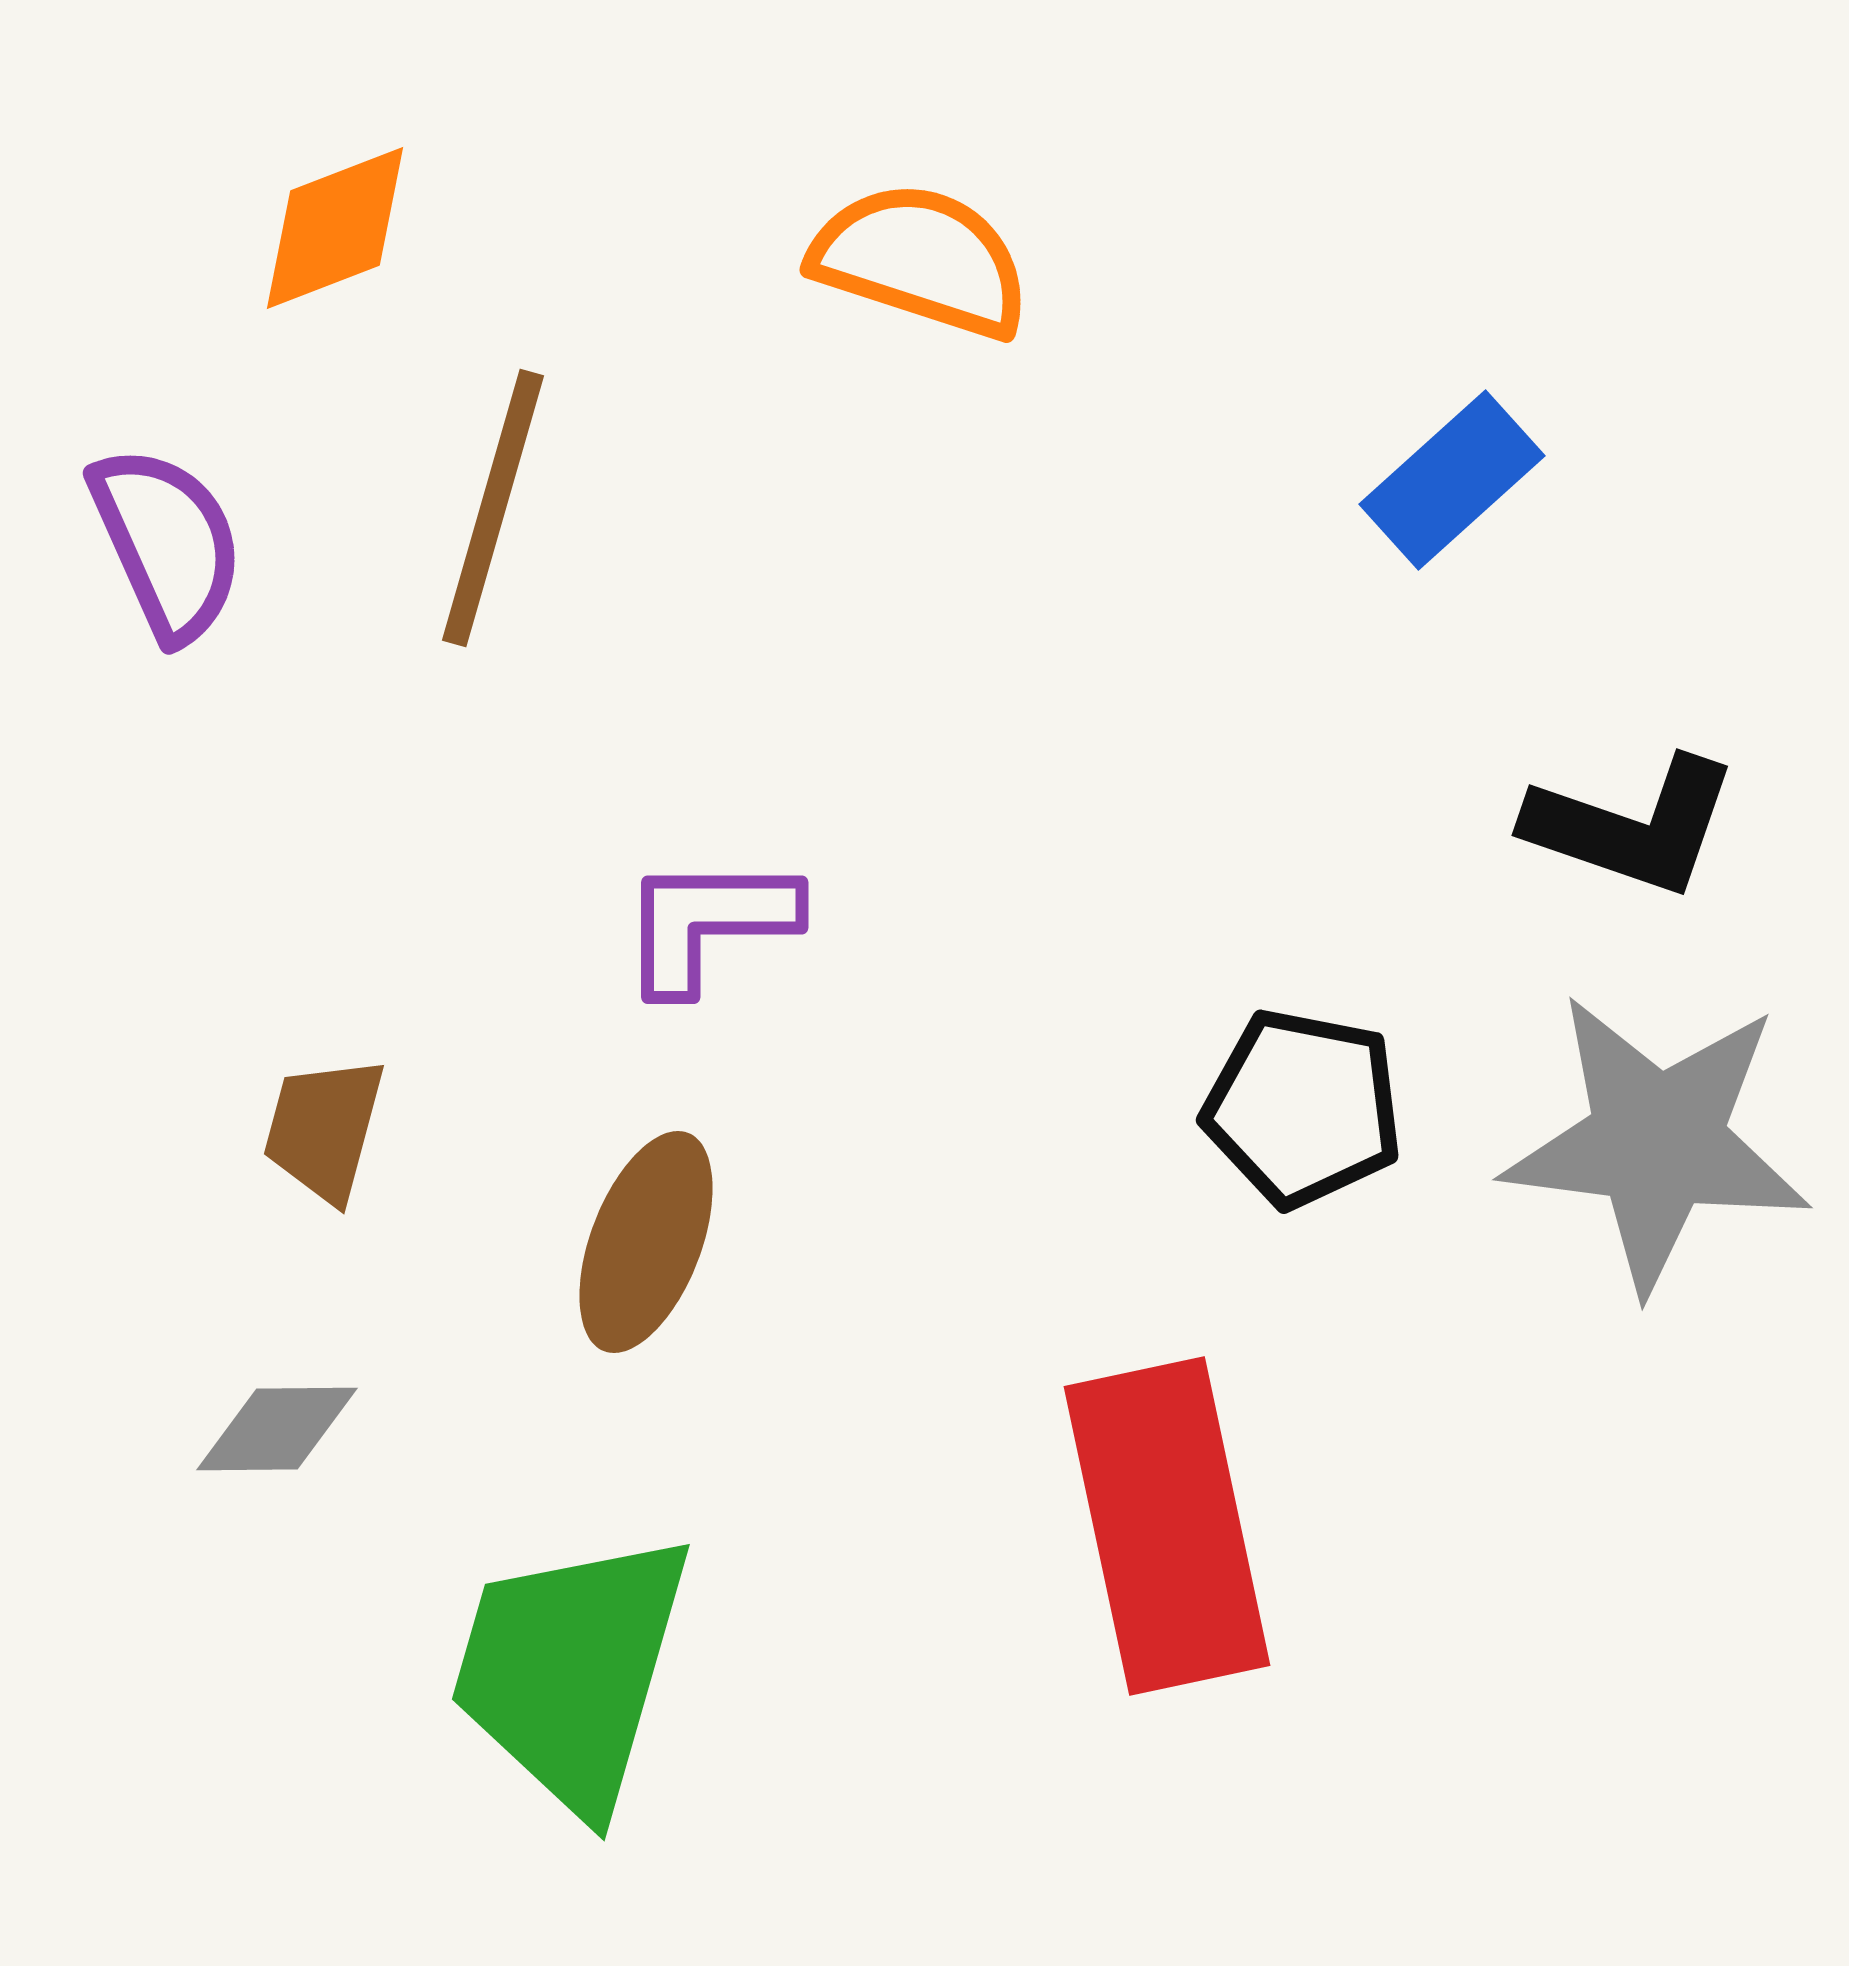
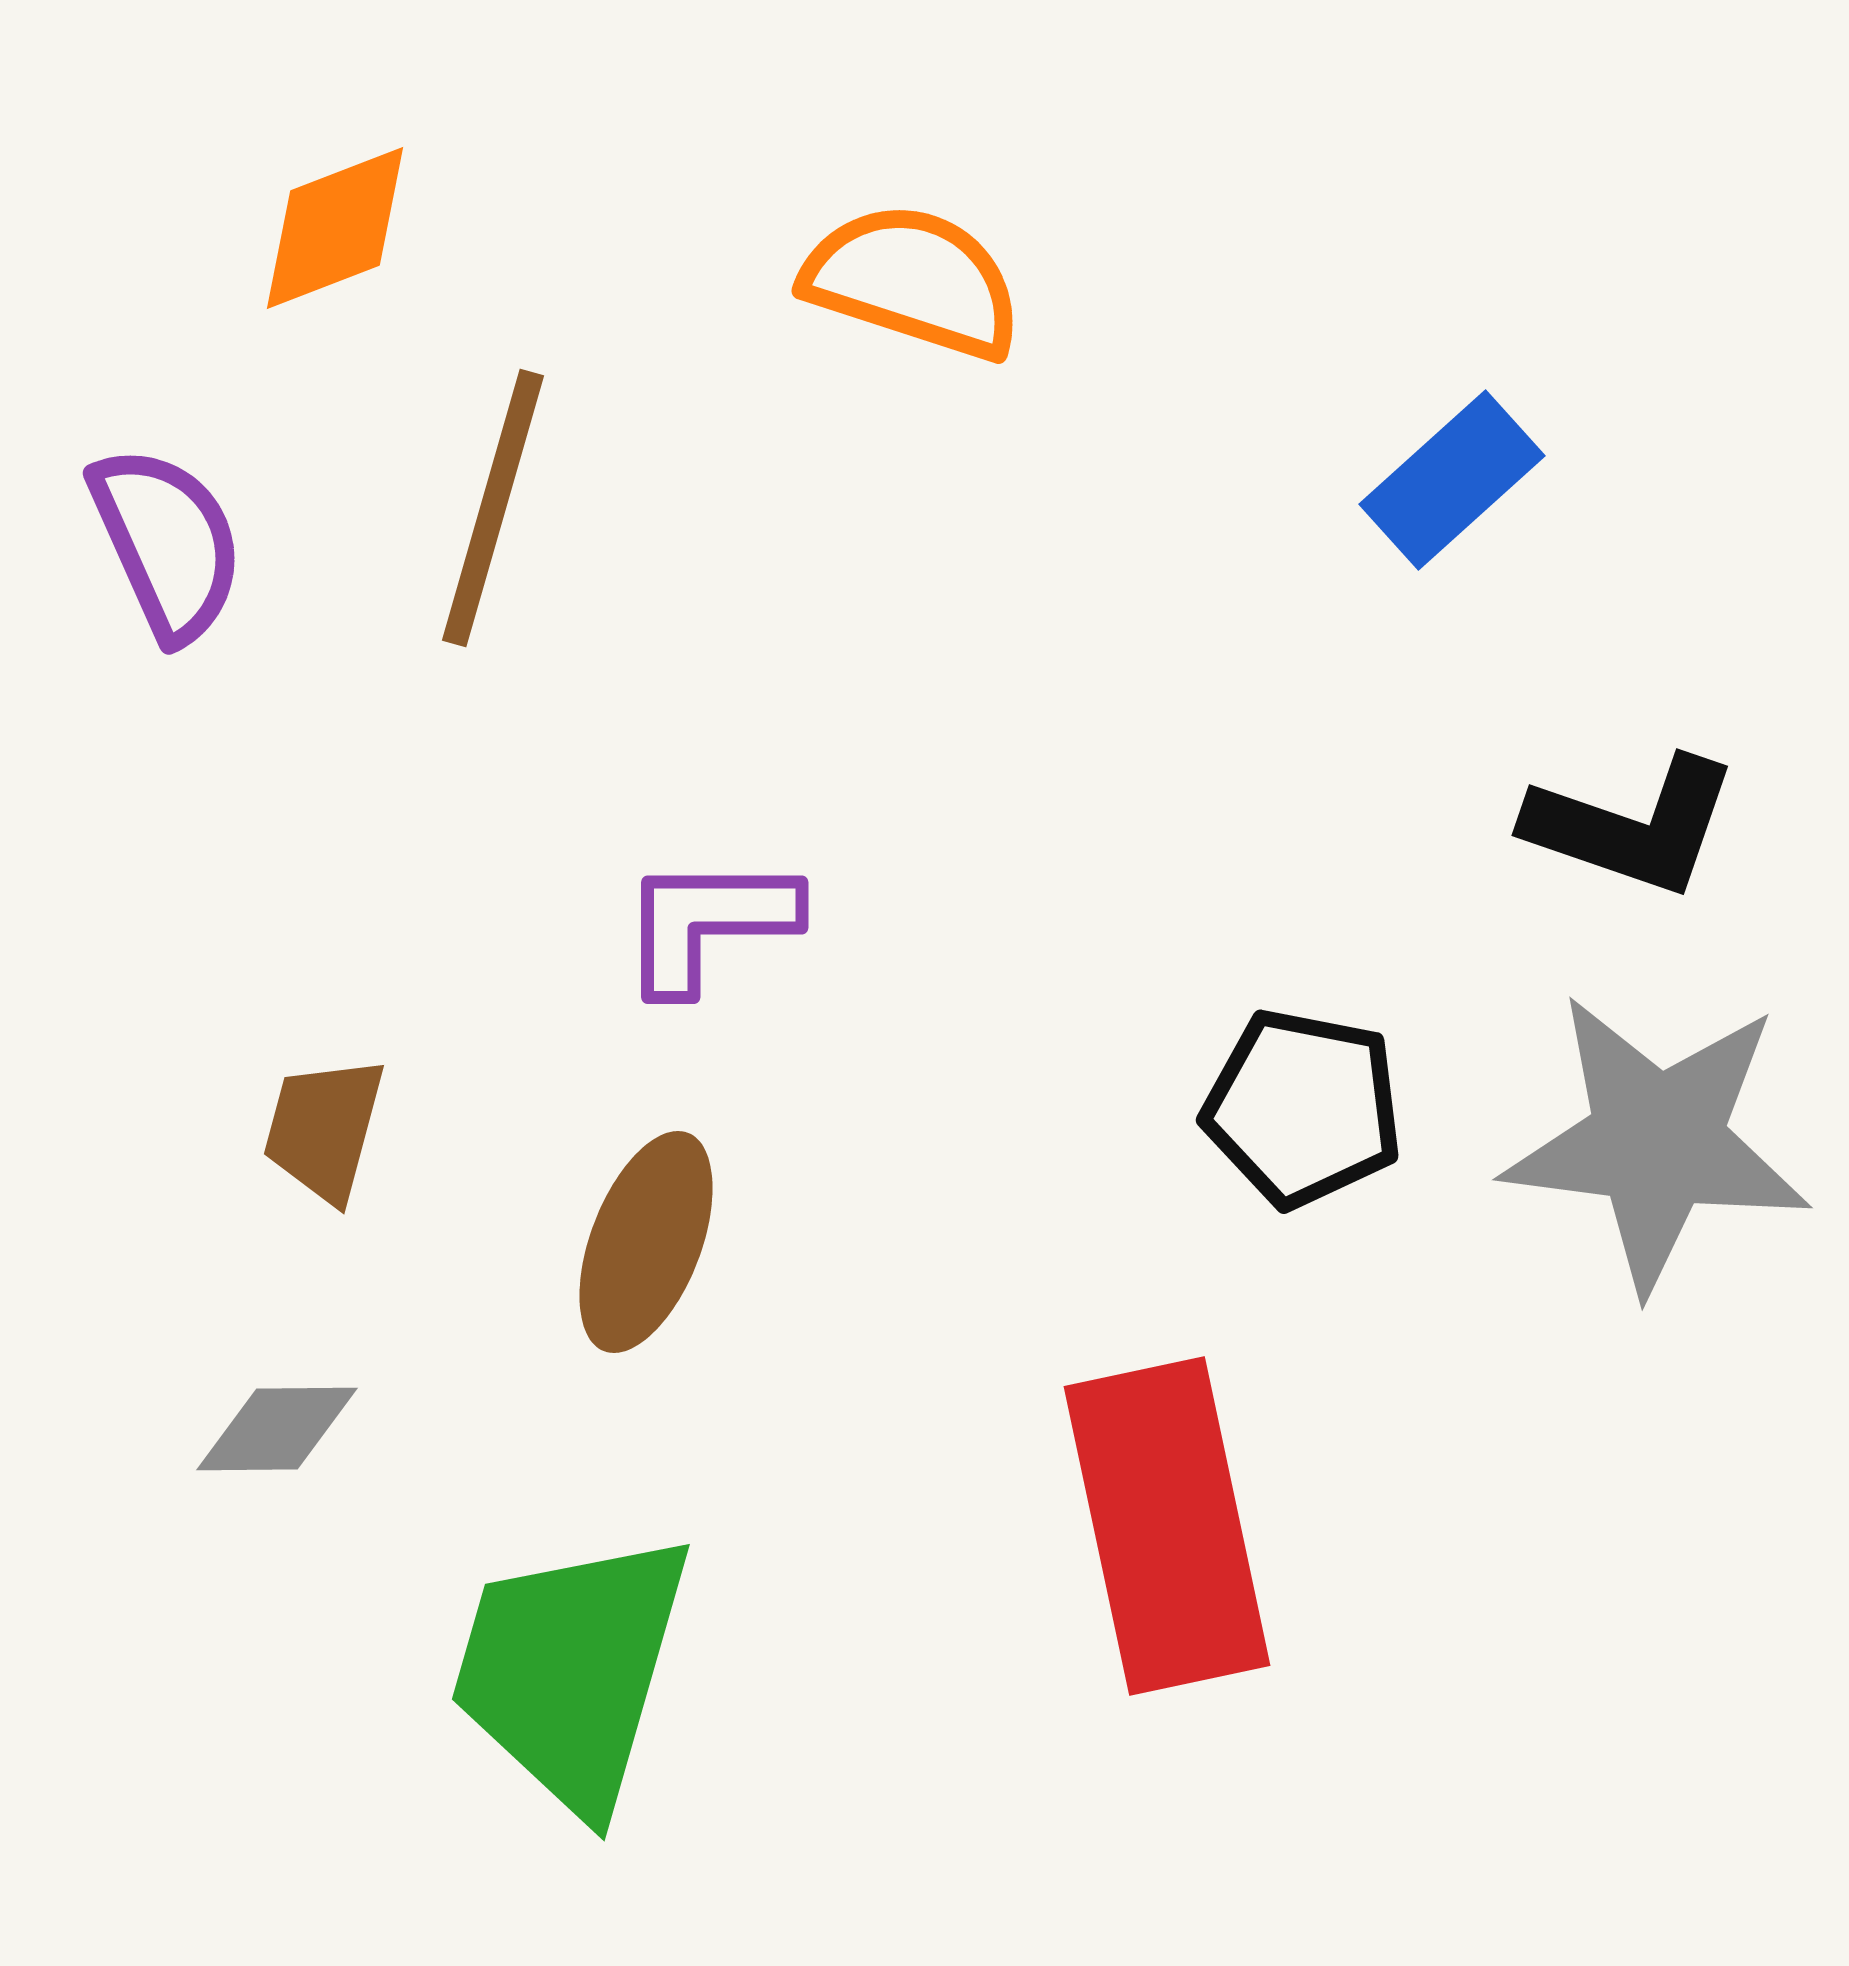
orange semicircle: moved 8 px left, 21 px down
